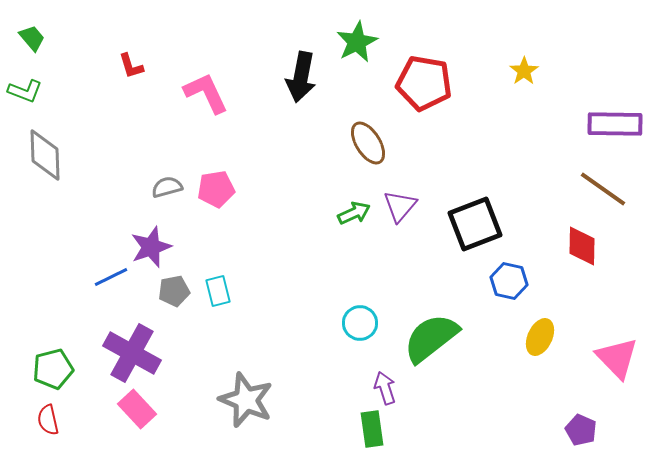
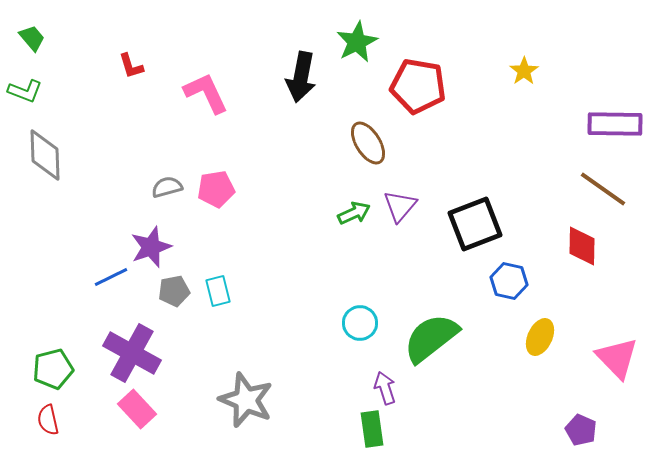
red pentagon: moved 6 px left, 3 px down
